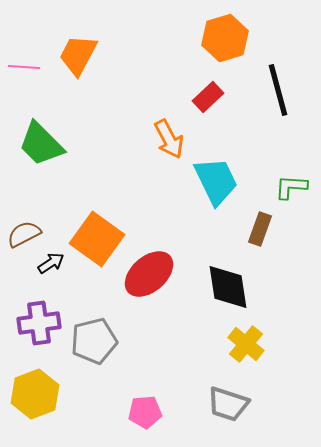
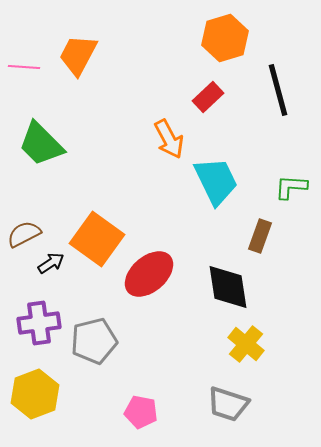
brown rectangle: moved 7 px down
pink pentagon: moved 4 px left; rotated 16 degrees clockwise
